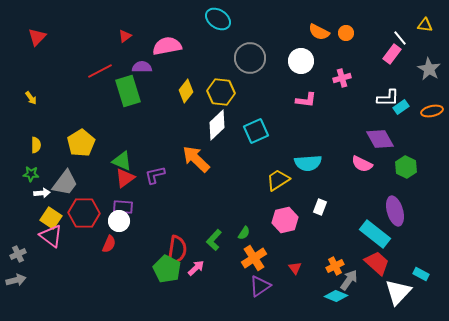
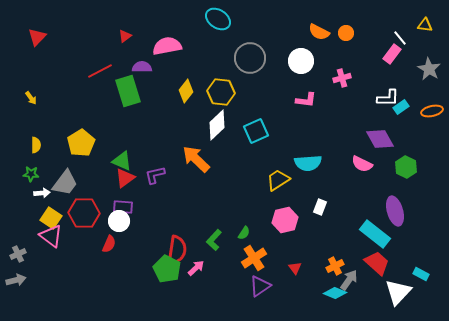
cyan diamond at (336, 296): moved 1 px left, 3 px up
